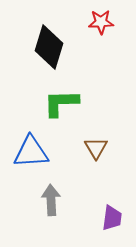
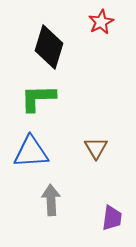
red star: rotated 25 degrees counterclockwise
green L-shape: moved 23 px left, 5 px up
